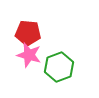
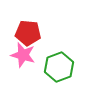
pink star: moved 6 px left
